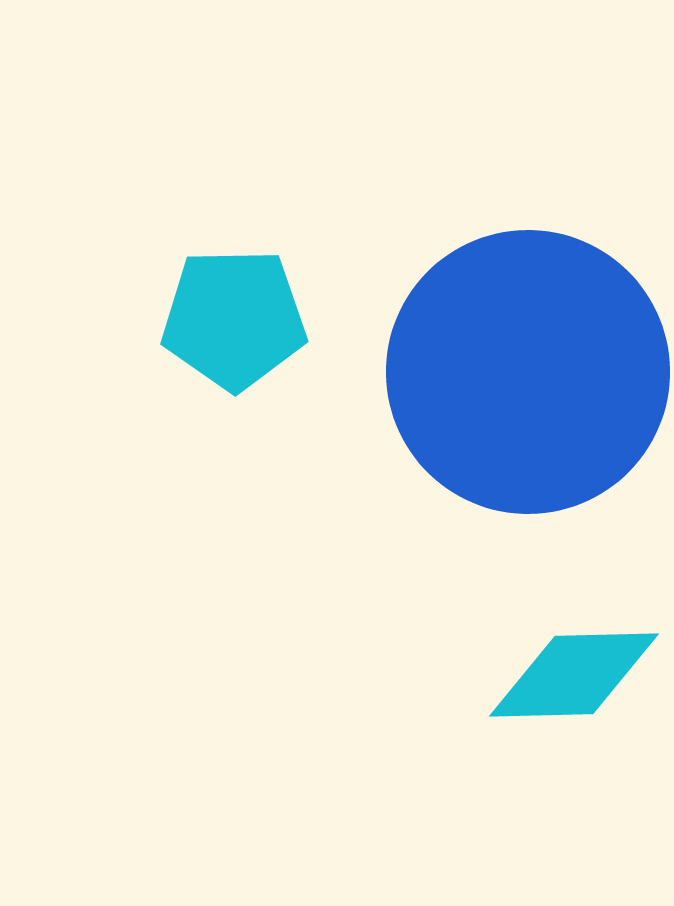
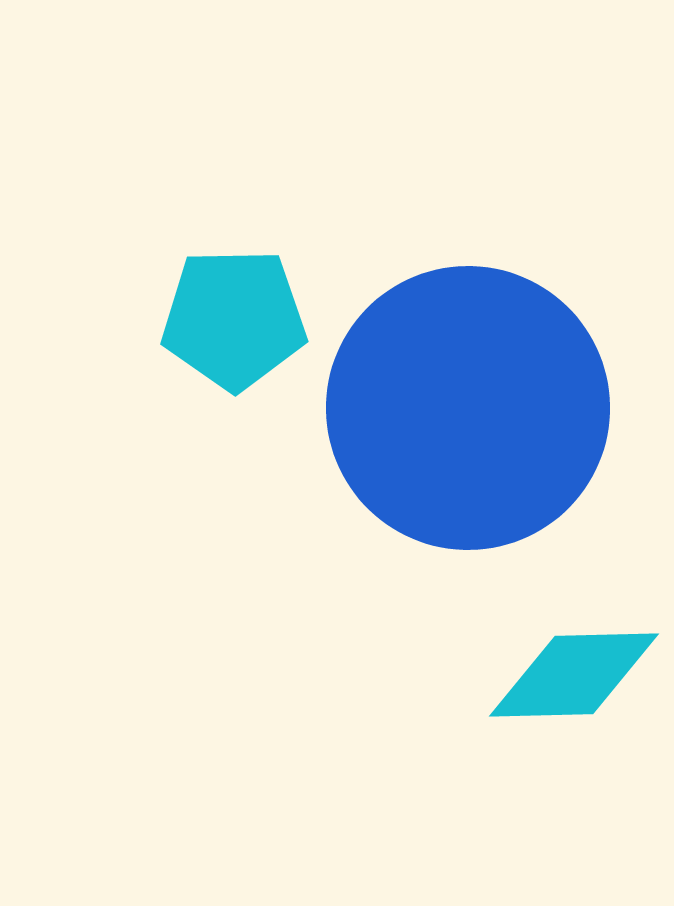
blue circle: moved 60 px left, 36 px down
